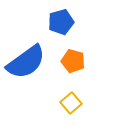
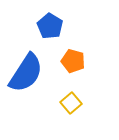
blue pentagon: moved 11 px left, 4 px down; rotated 25 degrees counterclockwise
blue semicircle: moved 11 px down; rotated 21 degrees counterclockwise
